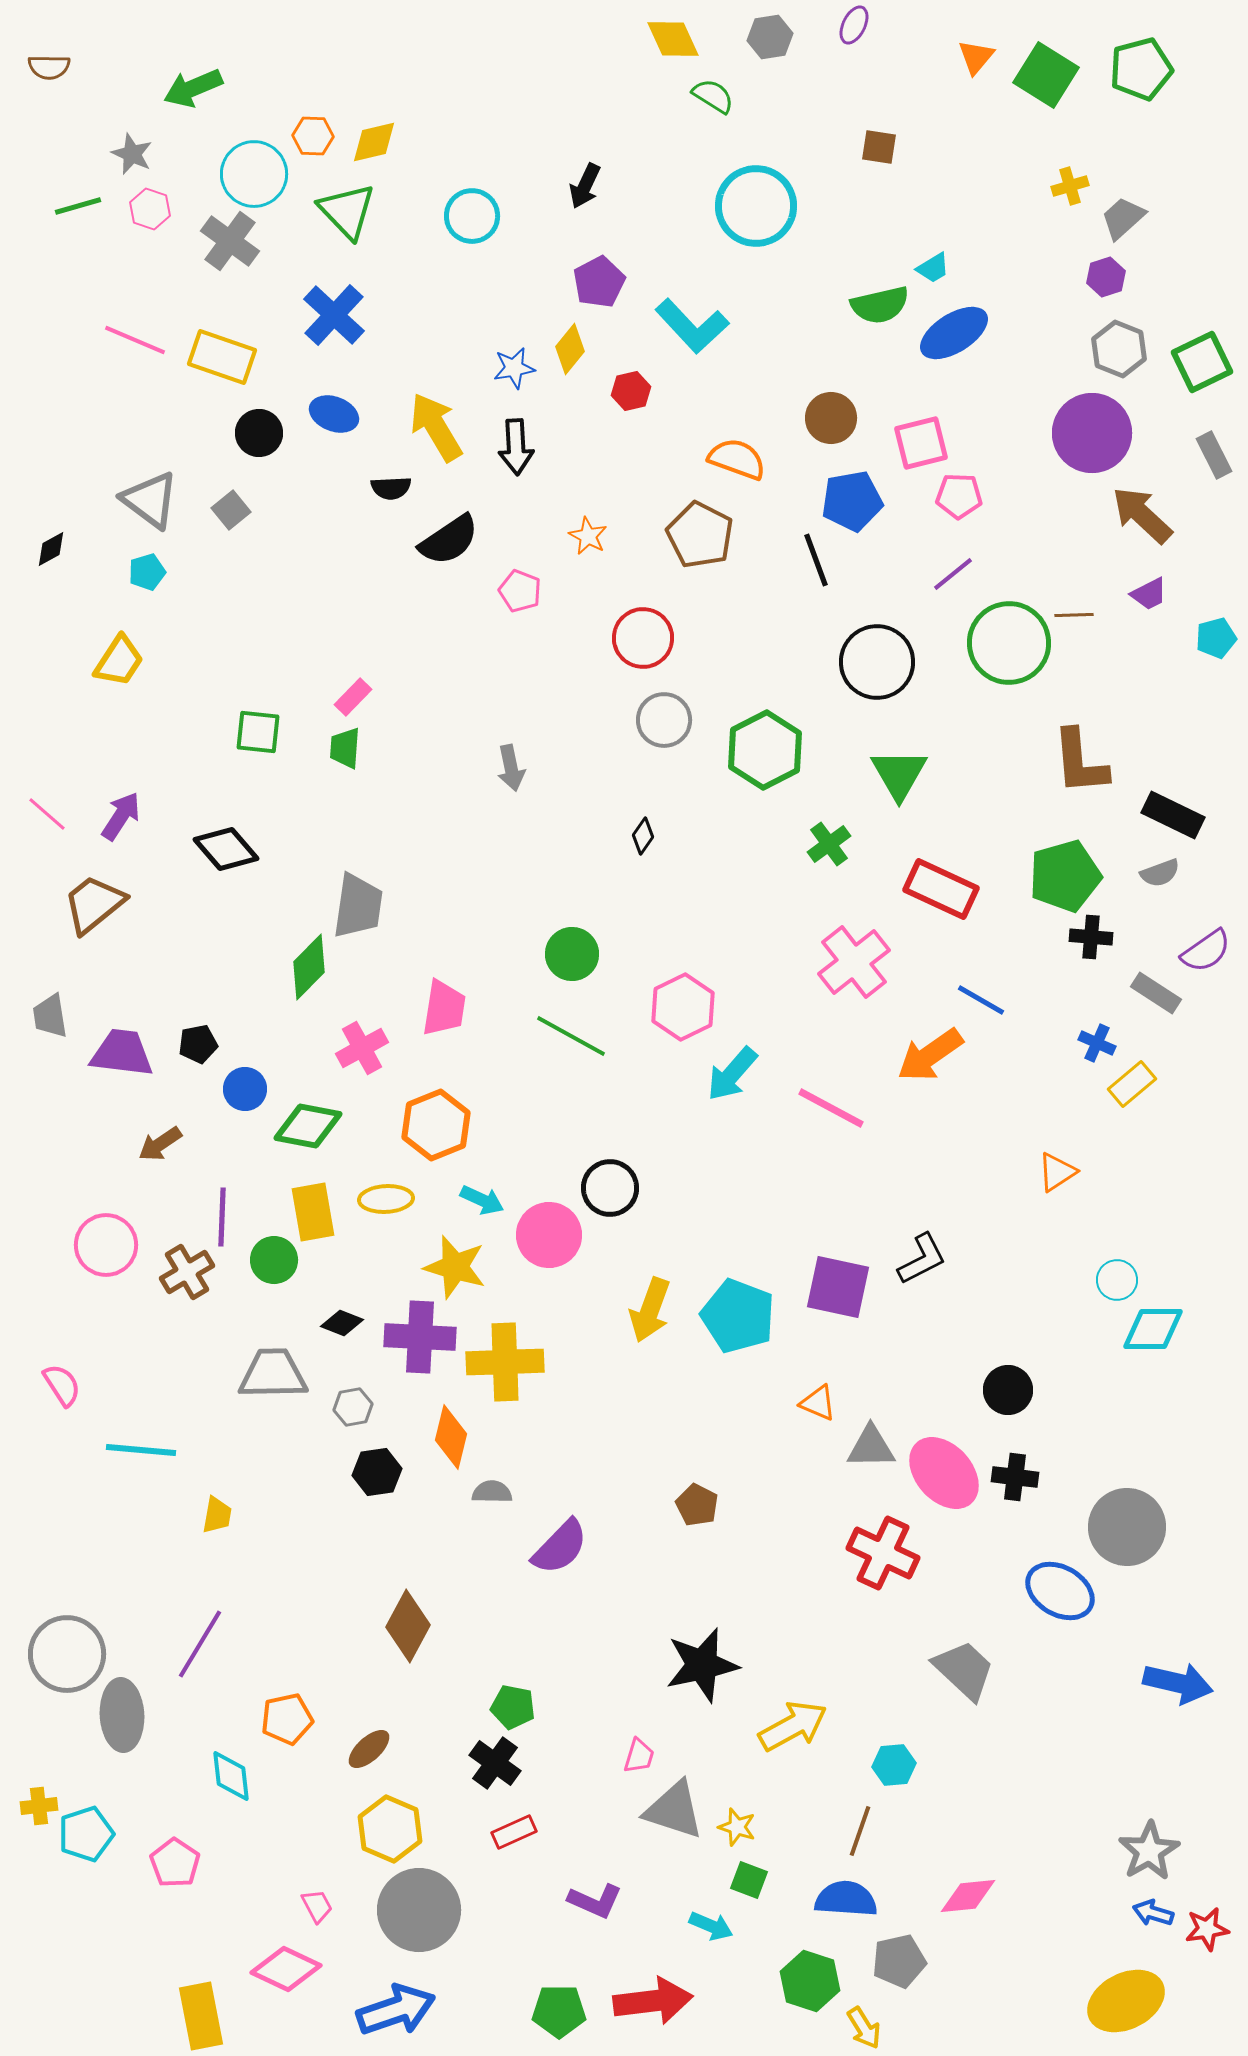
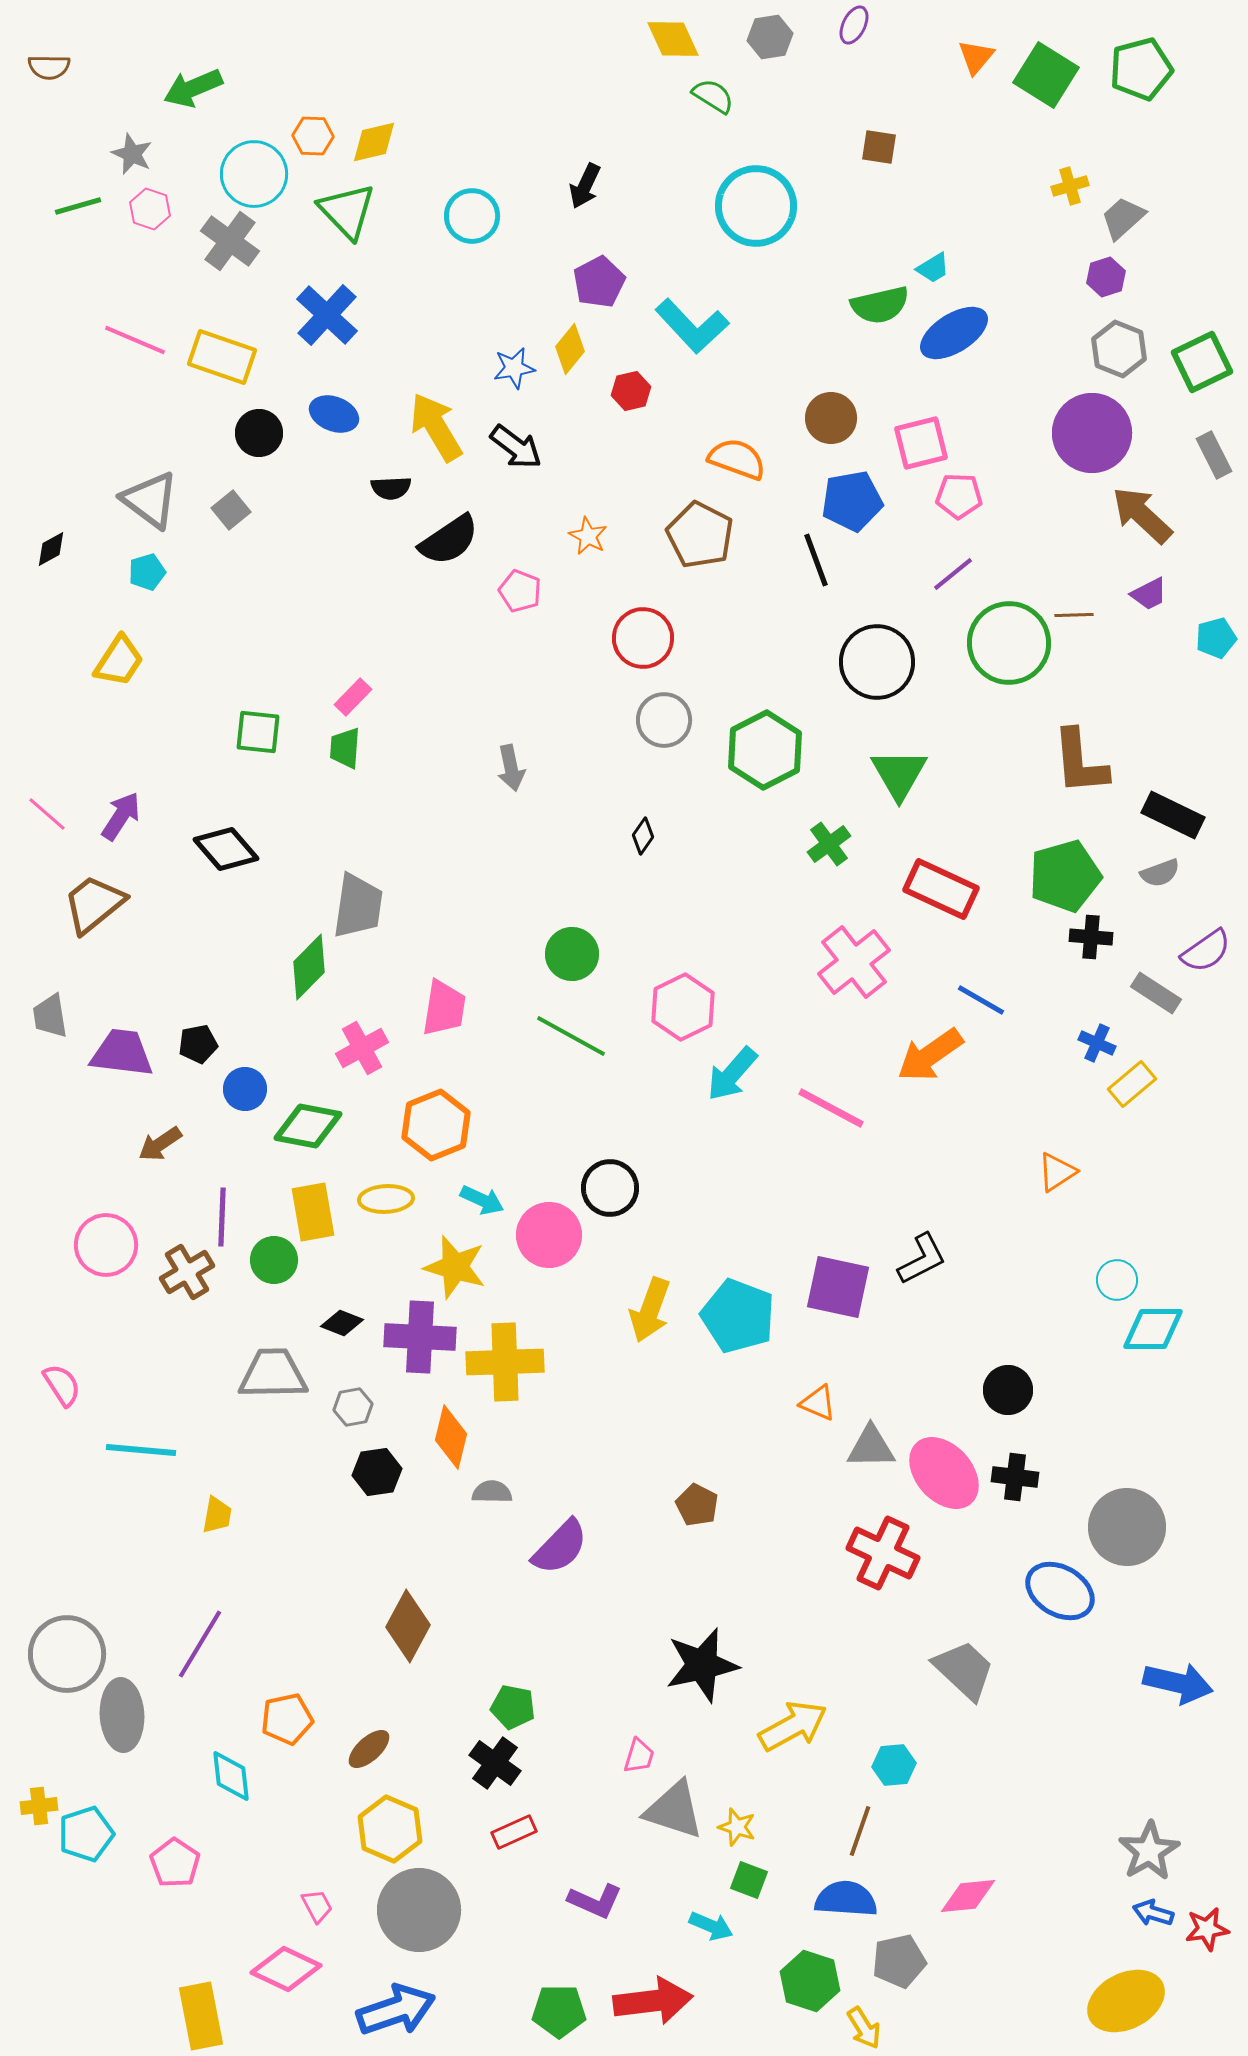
blue cross at (334, 315): moved 7 px left
black arrow at (516, 447): rotated 50 degrees counterclockwise
